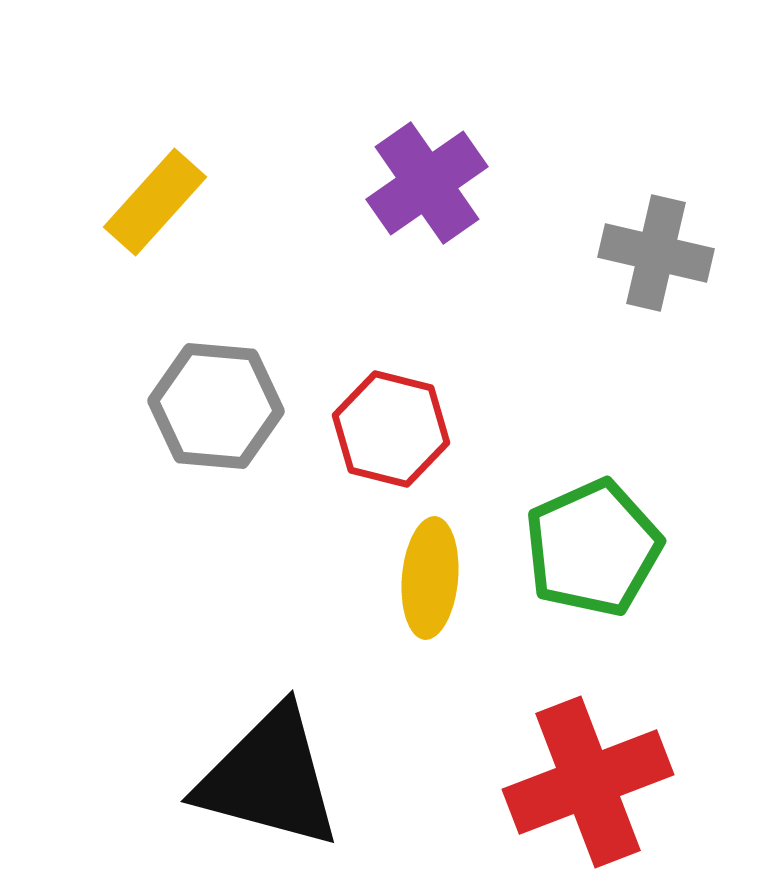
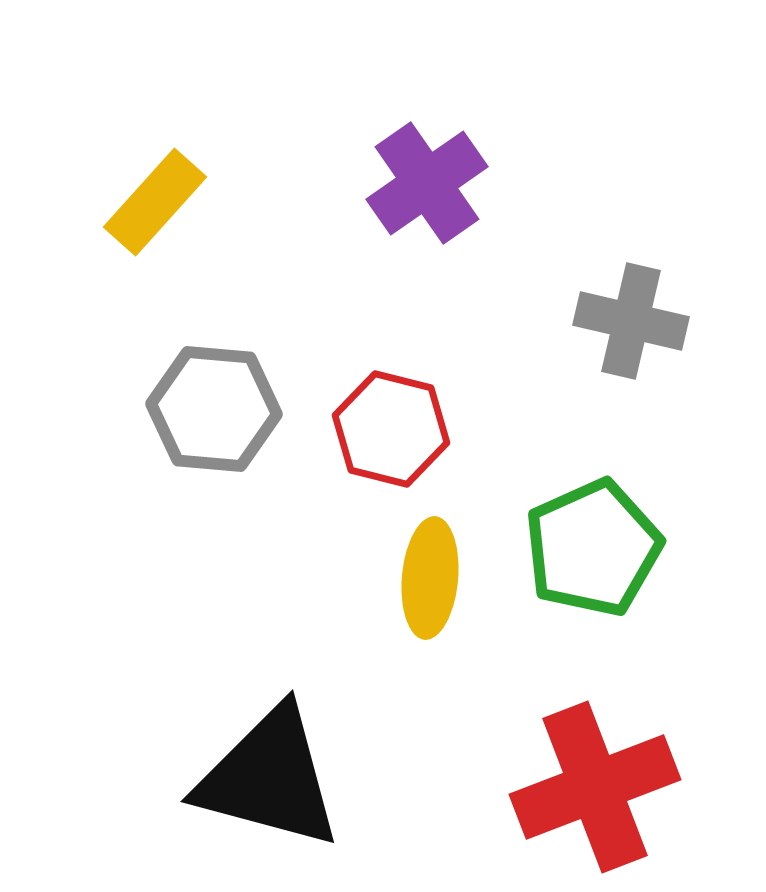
gray cross: moved 25 px left, 68 px down
gray hexagon: moved 2 px left, 3 px down
red cross: moved 7 px right, 5 px down
